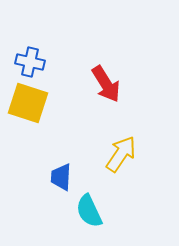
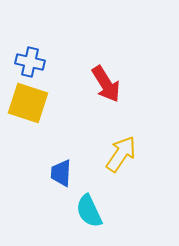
blue trapezoid: moved 4 px up
